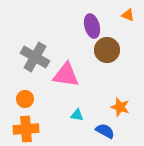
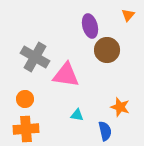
orange triangle: rotated 48 degrees clockwise
purple ellipse: moved 2 px left
blue semicircle: rotated 48 degrees clockwise
